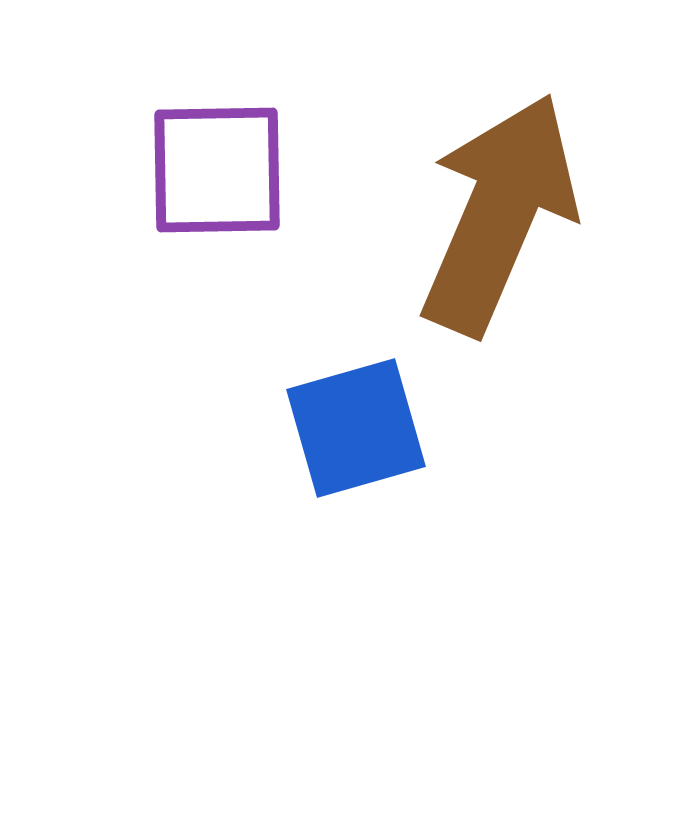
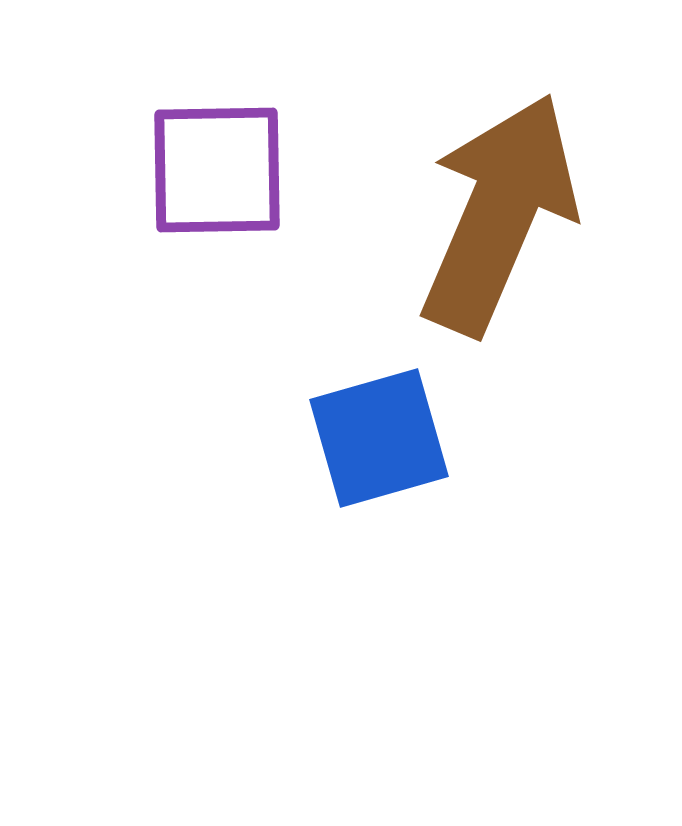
blue square: moved 23 px right, 10 px down
